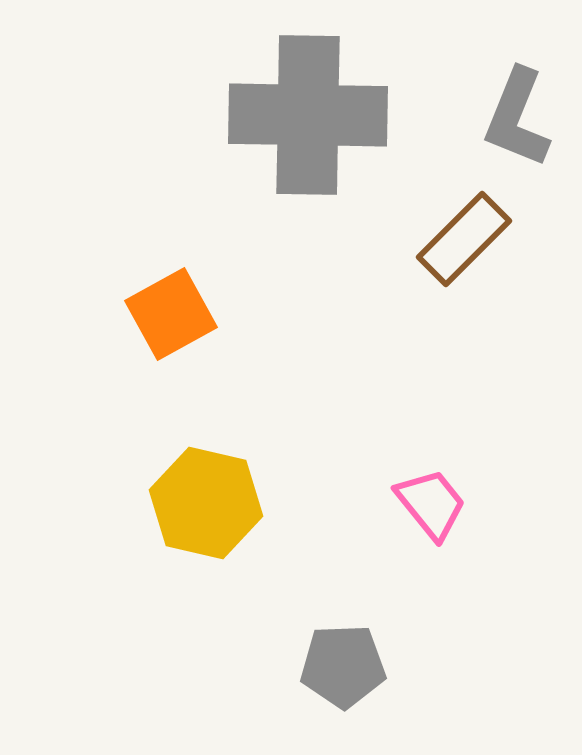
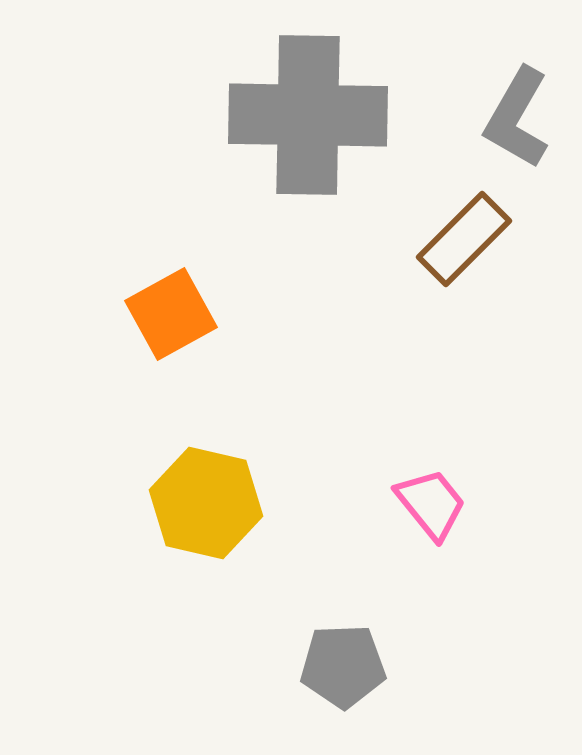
gray L-shape: rotated 8 degrees clockwise
